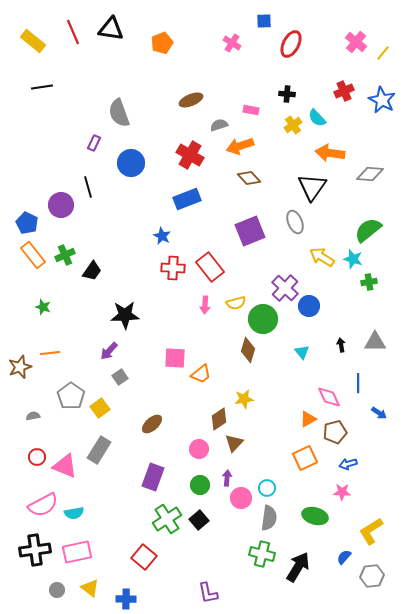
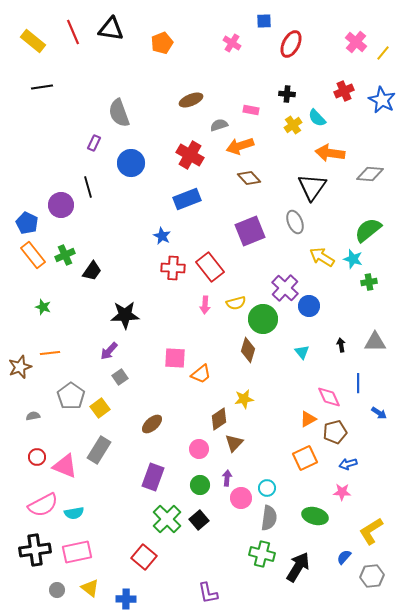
green cross at (167, 519): rotated 12 degrees counterclockwise
